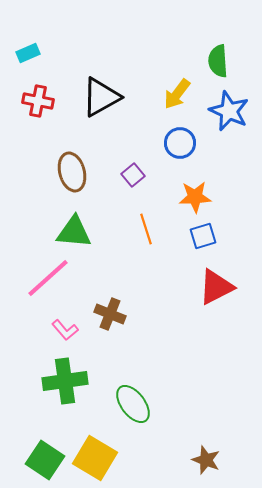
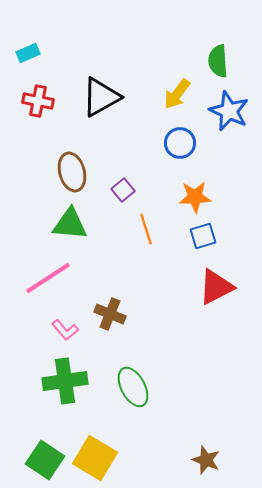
purple square: moved 10 px left, 15 px down
green triangle: moved 4 px left, 8 px up
pink line: rotated 9 degrees clockwise
green ellipse: moved 17 px up; rotated 9 degrees clockwise
